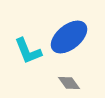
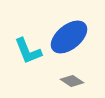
gray diamond: moved 3 px right, 2 px up; rotated 20 degrees counterclockwise
